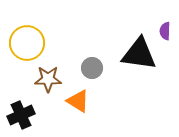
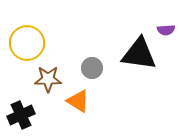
purple semicircle: moved 1 px right, 1 px up; rotated 96 degrees counterclockwise
